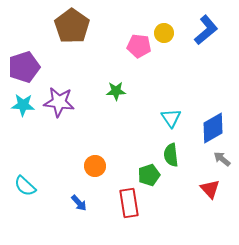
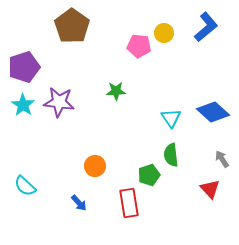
blue L-shape: moved 3 px up
cyan star: rotated 30 degrees clockwise
blue diamond: moved 16 px up; rotated 72 degrees clockwise
gray arrow: rotated 18 degrees clockwise
